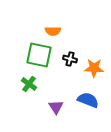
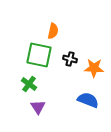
orange semicircle: rotated 77 degrees counterclockwise
purple triangle: moved 18 px left
